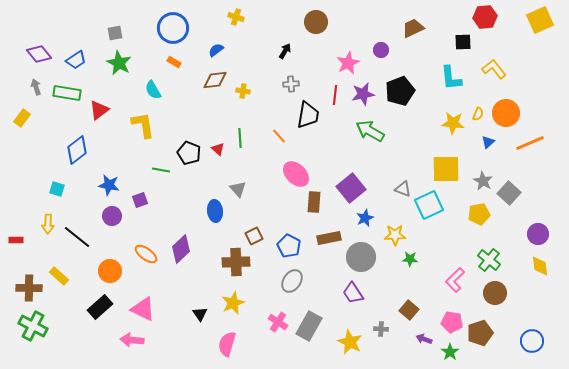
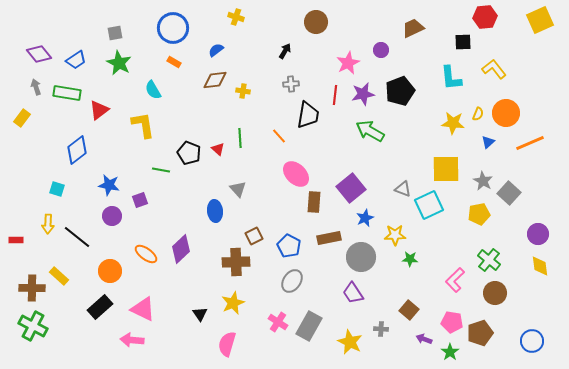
brown cross at (29, 288): moved 3 px right
